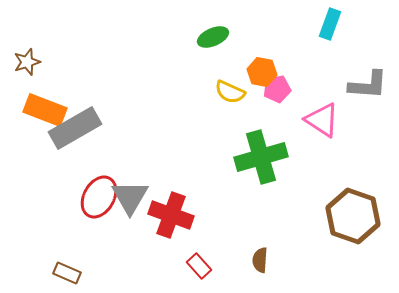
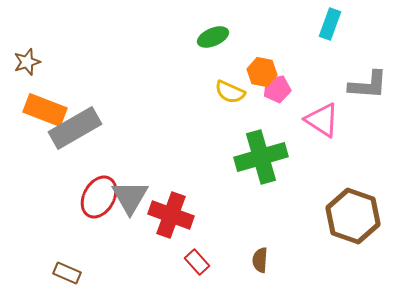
red rectangle: moved 2 px left, 4 px up
